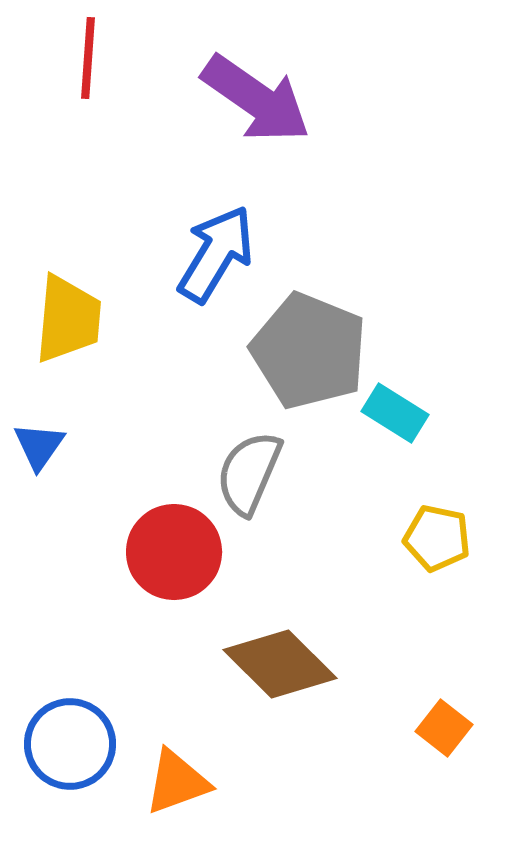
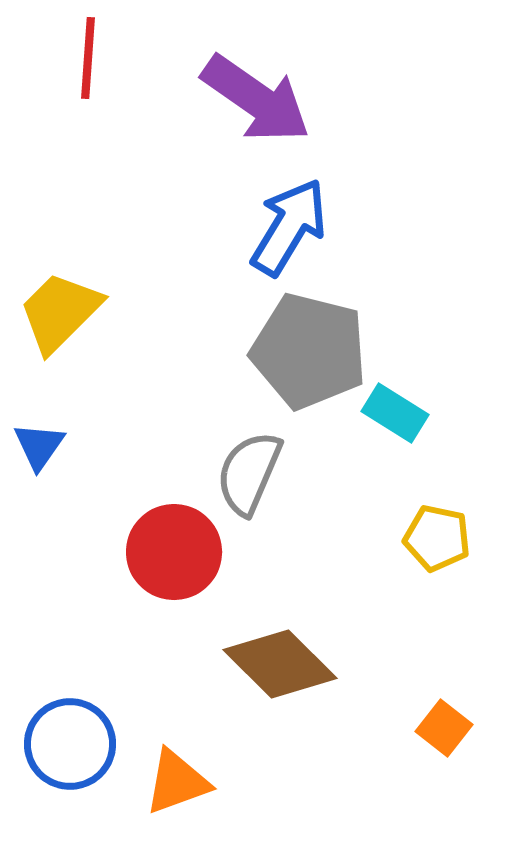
blue arrow: moved 73 px right, 27 px up
yellow trapezoid: moved 8 px left, 7 px up; rotated 140 degrees counterclockwise
gray pentagon: rotated 8 degrees counterclockwise
